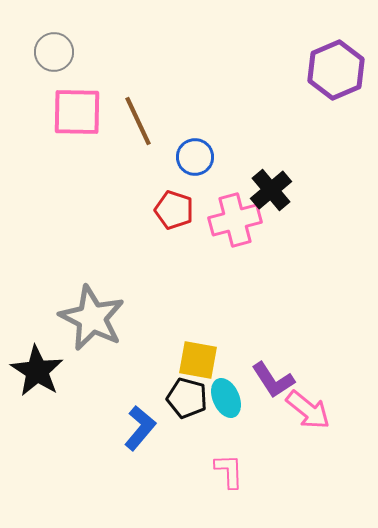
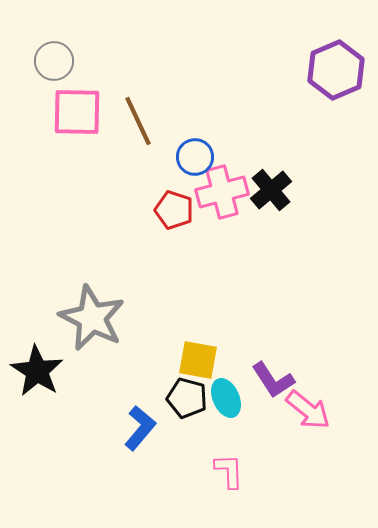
gray circle: moved 9 px down
pink cross: moved 13 px left, 28 px up
